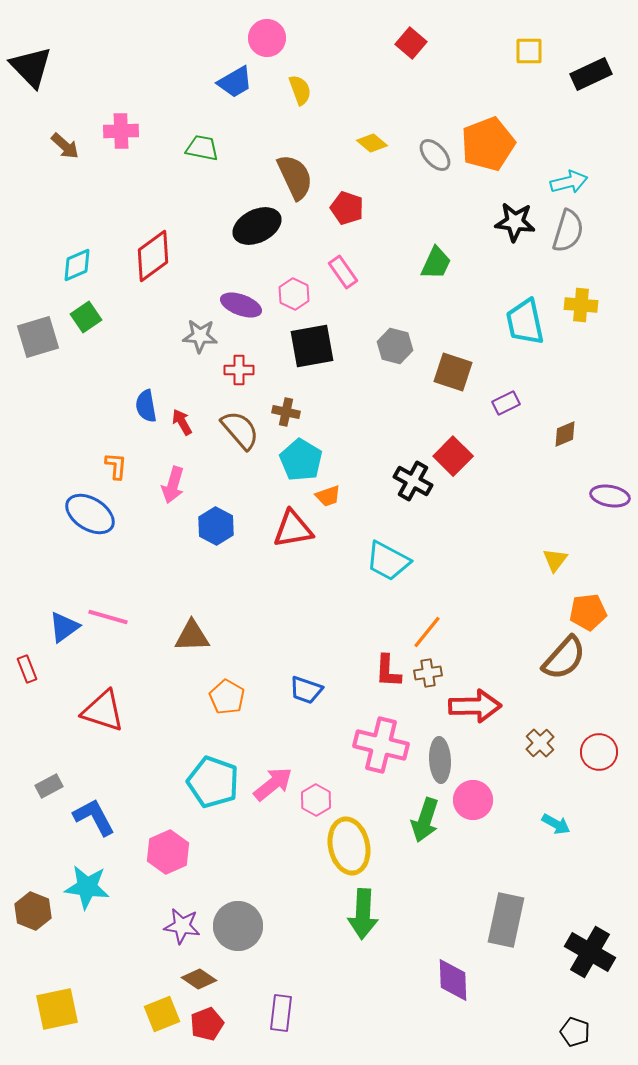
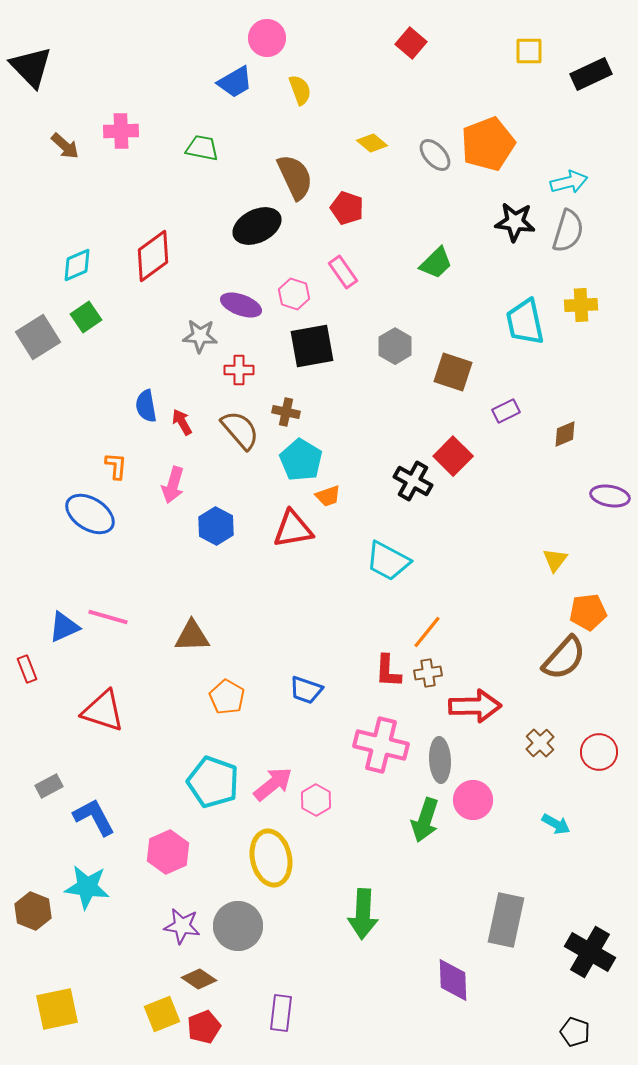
green trapezoid at (436, 263): rotated 21 degrees clockwise
pink hexagon at (294, 294): rotated 8 degrees counterclockwise
yellow cross at (581, 305): rotated 8 degrees counterclockwise
gray square at (38, 337): rotated 15 degrees counterclockwise
gray hexagon at (395, 346): rotated 16 degrees clockwise
purple rectangle at (506, 403): moved 8 px down
blue triangle at (64, 627): rotated 12 degrees clockwise
yellow ellipse at (349, 846): moved 78 px left, 12 px down
red pentagon at (207, 1024): moved 3 px left, 3 px down
